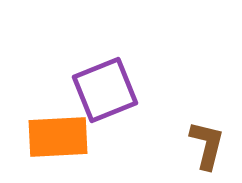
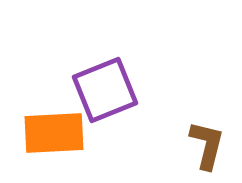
orange rectangle: moved 4 px left, 4 px up
